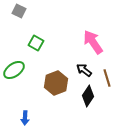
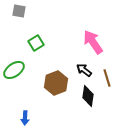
gray square: rotated 16 degrees counterclockwise
green square: rotated 28 degrees clockwise
black diamond: rotated 25 degrees counterclockwise
